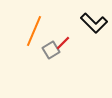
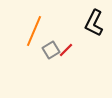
black L-shape: rotated 72 degrees clockwise
red line: moved 3 px right, 7 px down
